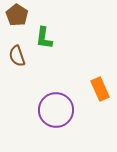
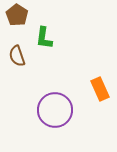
purple circle: moved 1 px left
